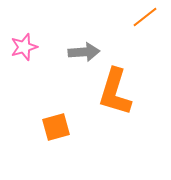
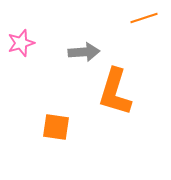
orange line: moved 1 px left, 1 px down; rotated 20 degrees clockwise
pink star: moved 3 px left, 4 px up
orange square: rotated 24 degrees clockwise
